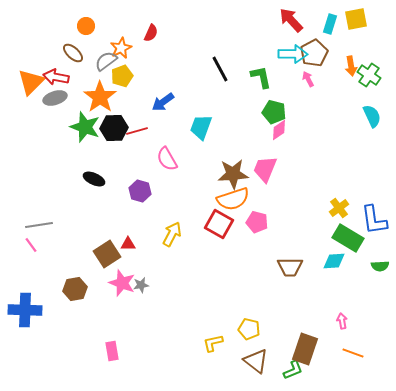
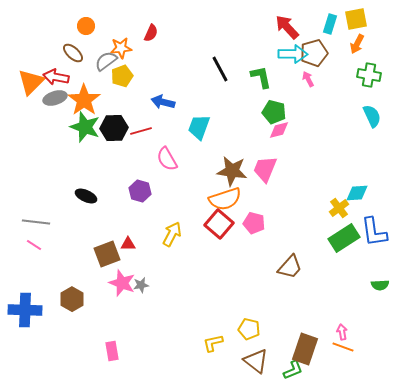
red arrow at (291, 20): moved 4 px left, 7 px down
orange star at (121, 48): rotated 20 degrees clockwise
brown pentagon at (314, 53): rotated 12 degrees clockwise
orange arrow at (351, 66): moved 6 px right, 22 px up; rotated 36 degrees clockwise
green cross at (369, 75): rotated 25 degrees counterclockwise
orange star at (100, 97): moved 16 px left, 3 px down
blue arrow at (163, 102): rotated 50 degrees clockwise
cyan trapezoid at (201, 127): moved 2 px left
pink diamond at (279, 130): rotated 20 degrees clockwise
red line at (137, 131): moved 4 px right
brown star at (233, 174): moved 1 px left, 3 px up; rotated 12 degrees clockwise
black ellipse at (94, 179): moved 8 px left, 17 px down
orange semicircle at (233, 199): moved 8 px left
blue L-shape at (374, 220): moved 12 px down
pink pentagon at (257, 222): moved 3 px left, 1 px down
red square at (219, 224): rotated 12 degrees clockwise
gray line at (39, 225): moved 3 px left, 3 px up; rotated 16 degrees clockwise
green rectangle at (348, 238): moved 4 px left; rotated 64 degrees counterclockwise
pink line at (31, 245): moved 3 px right; rotated 21 degrees counterclockwise
brown square at (107, 254): rotated 12 degrees clockwise
cyan diamond at (334, 261): moved 23 px right, 68 px up
green semicircle at (380, 266): moved 19 px down
brown trapezoid at (290, 267): rotated 48 degrees counterclockwise
brown hexagon at (75, 289): moved 3 px left, 10 px down; rotated 20 degrees counterclockwise
pink arrow at (342, 321): moved 11 px down
orange line at (353, 353): moved 10 px left, 6 px up
